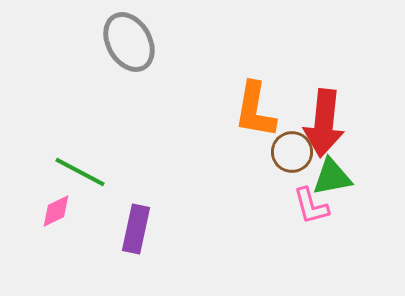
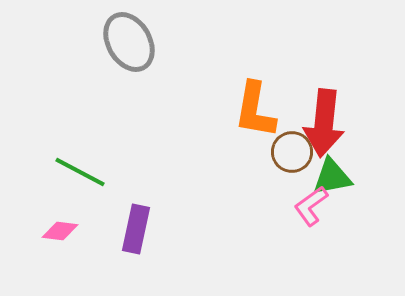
pink L-shape: rotated 69 degrees clockwise
pink diamond: moved 4 px right, 20 px down; rotated 33 degrees clockwise
